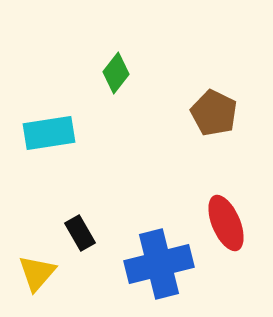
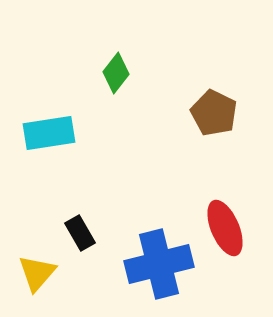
red ellipse: moved 1 px left, 5 px down
